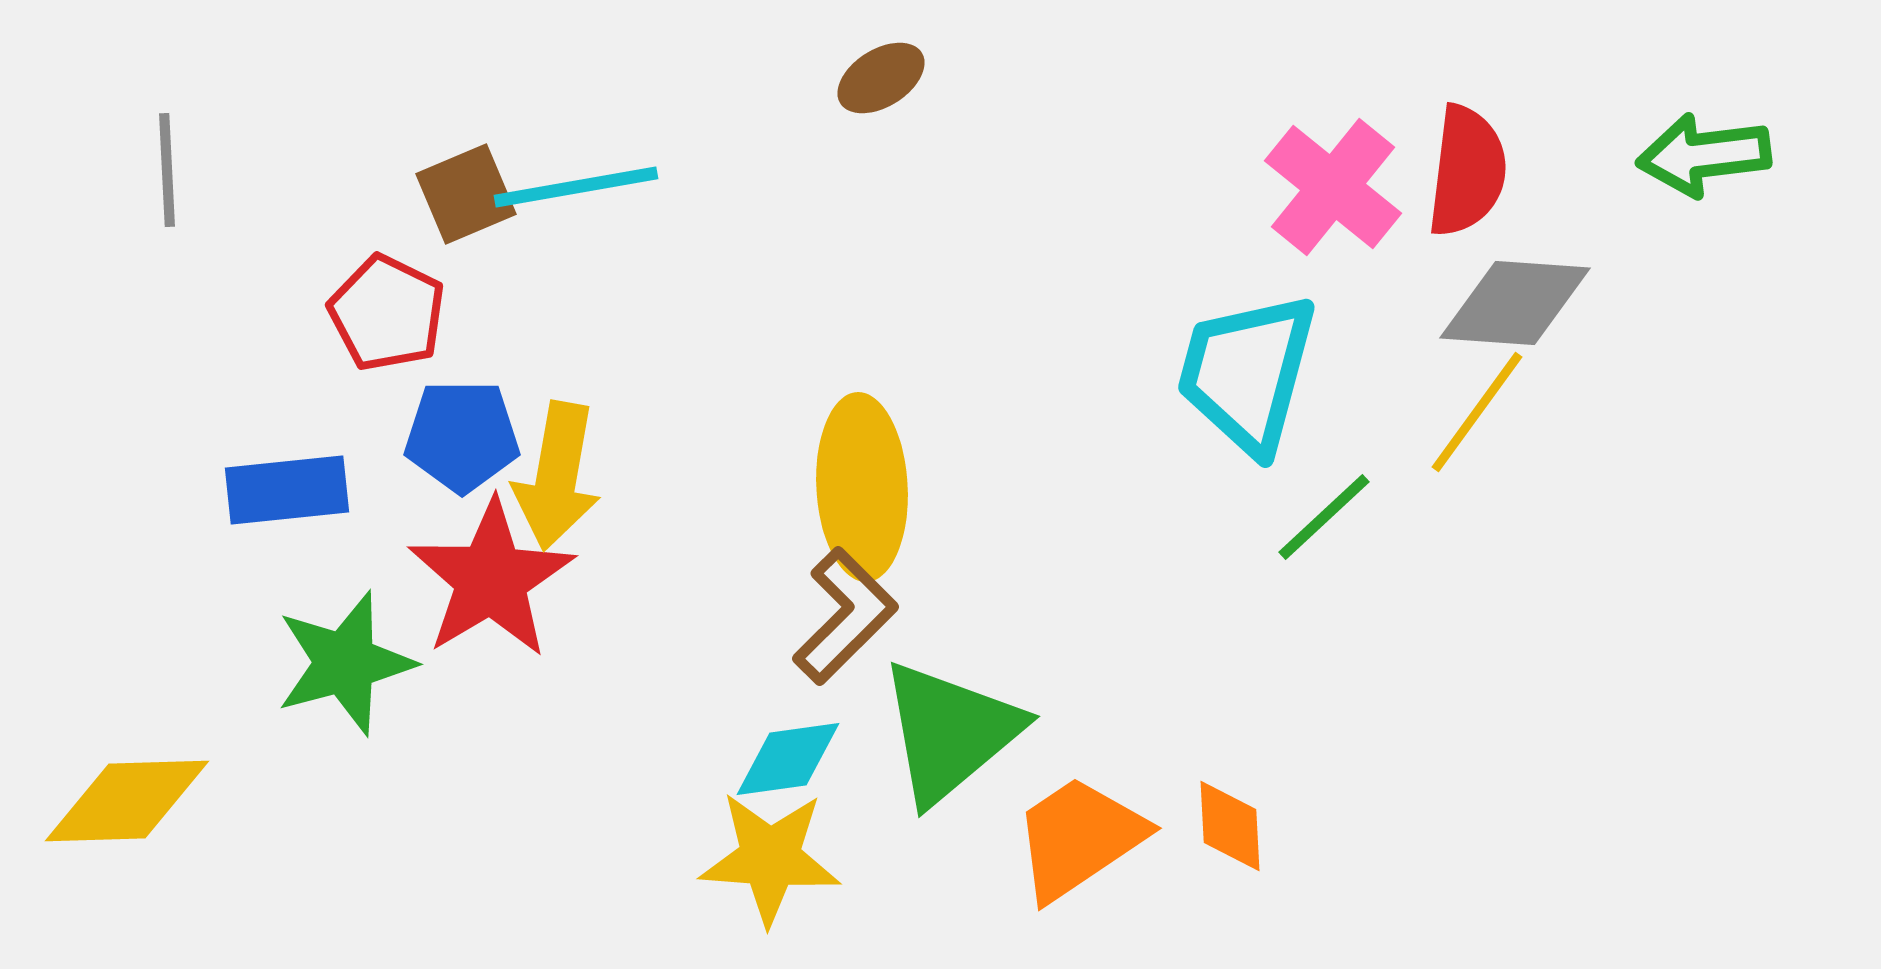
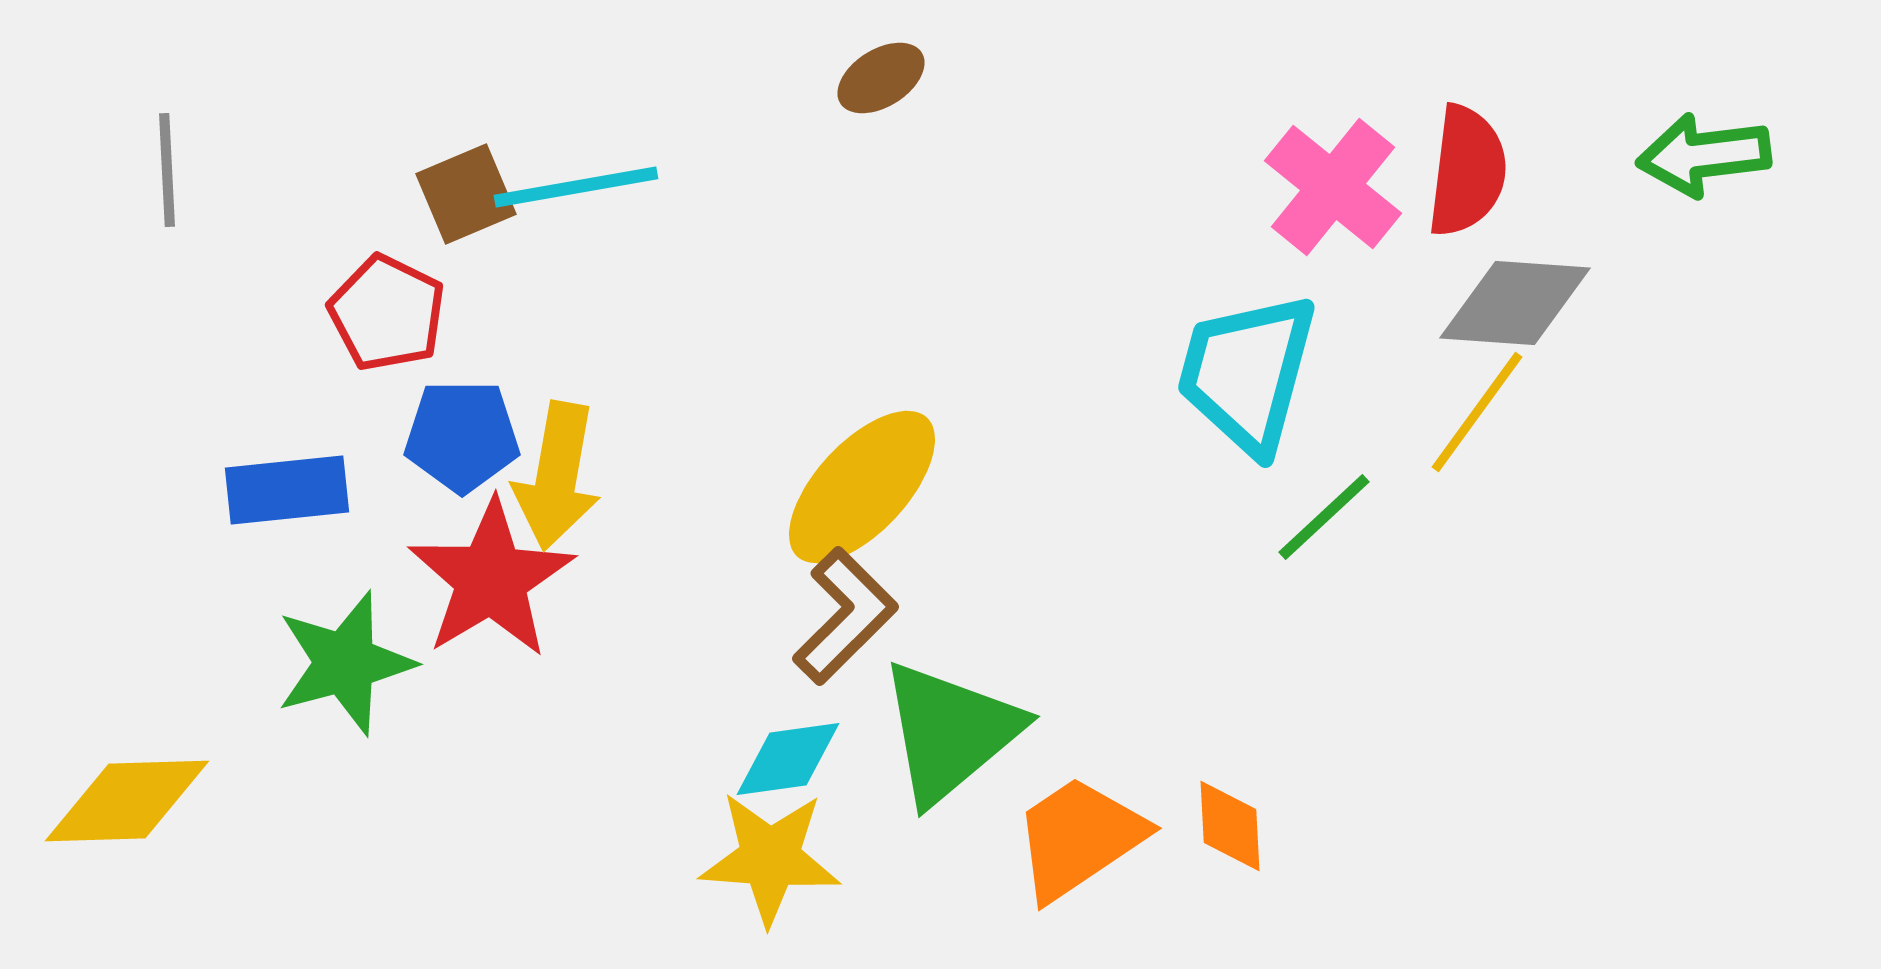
yellow ellipse: rotated 46 degrees clockwise
